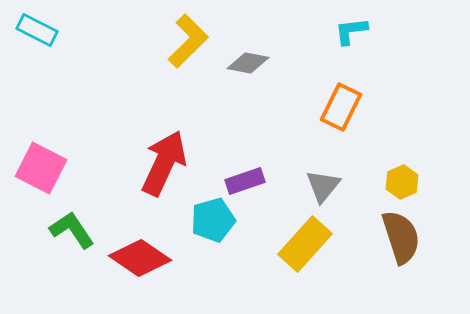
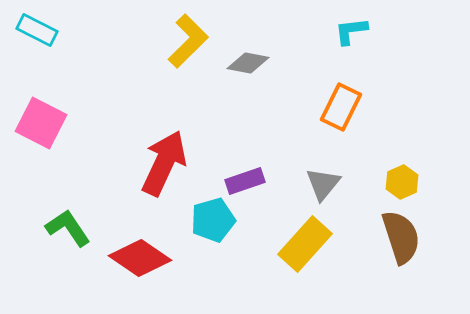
pink square: moved 45 px up
gray triangle: moved 2 px up
green L-shape: moved 4 px left, 2 px up
